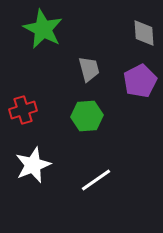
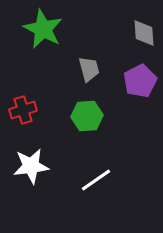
white star: moved 2 px left, 1 px down; rotated 15 degrees clockwise
